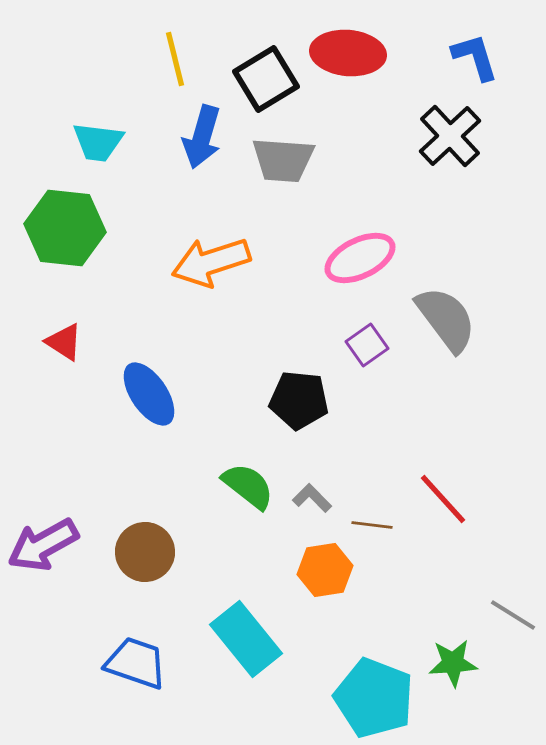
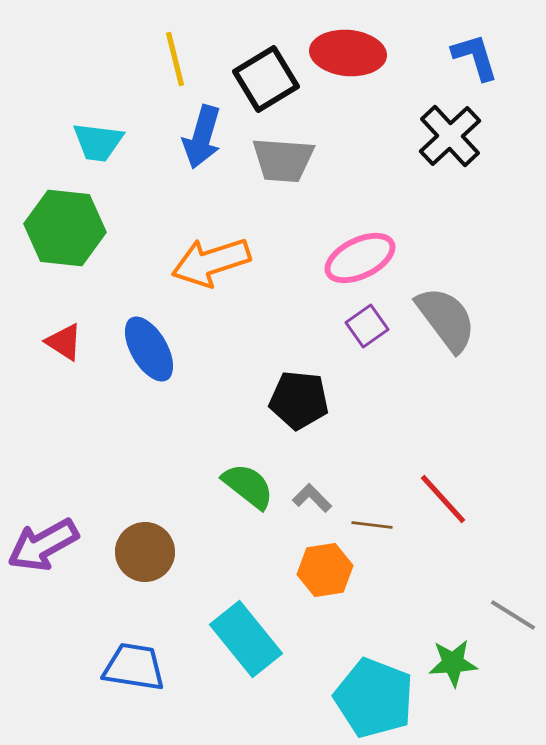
purple square: moved 19 px up
blue ellipse: moved 45 px up; rotated 4 degrees clockwise
blue trapezoid: moved 2 px left, 4 px down; rotated 10 degrees counterclockwise
